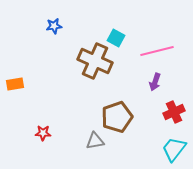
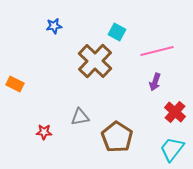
cyan square: moved 1 px right, 6 px up
brown cross: rotated 20 degrees clockwise
orange rectangle: rotated 36 degrees clockwise
red cross: moved 1 px right; rotated 25 degrees counterclockwise
brown pentagon: moved 20 px down; rotated 20 degrees counterclockwise
red star: moved 1 px right, 1 px up
gray triangle: moved 15 px left, 24 px up
cyan trapezoid: moved 2 px left
